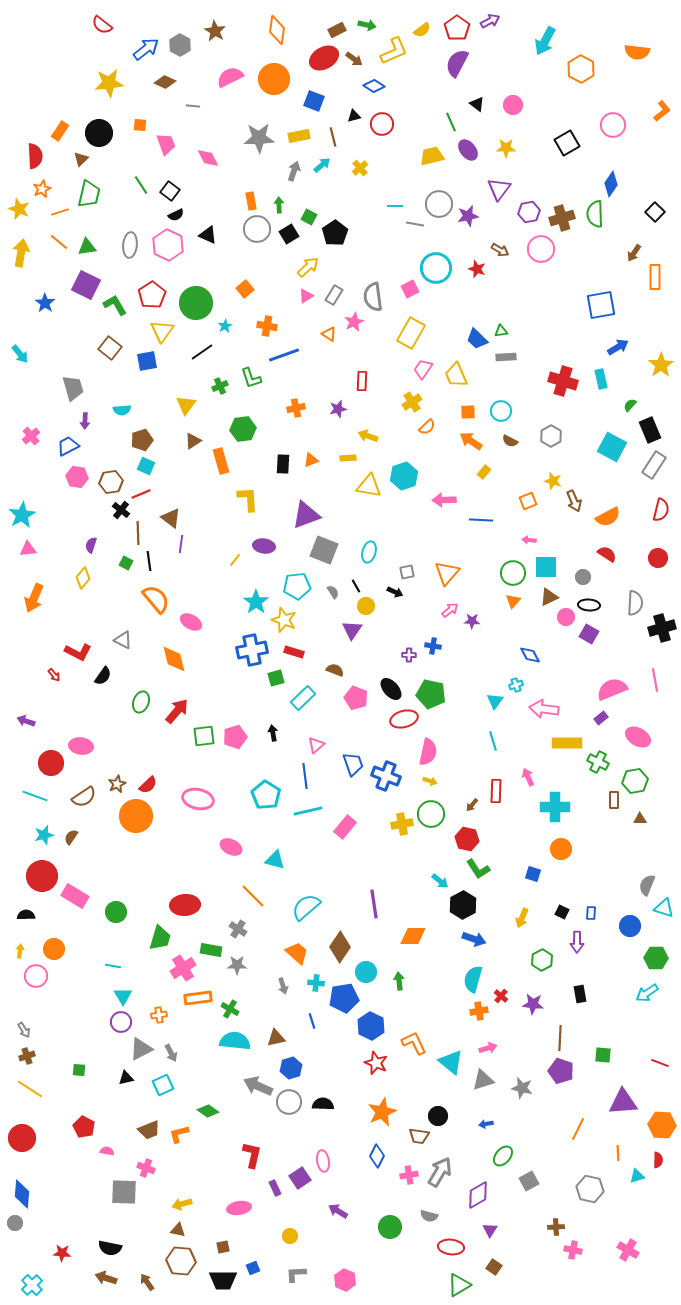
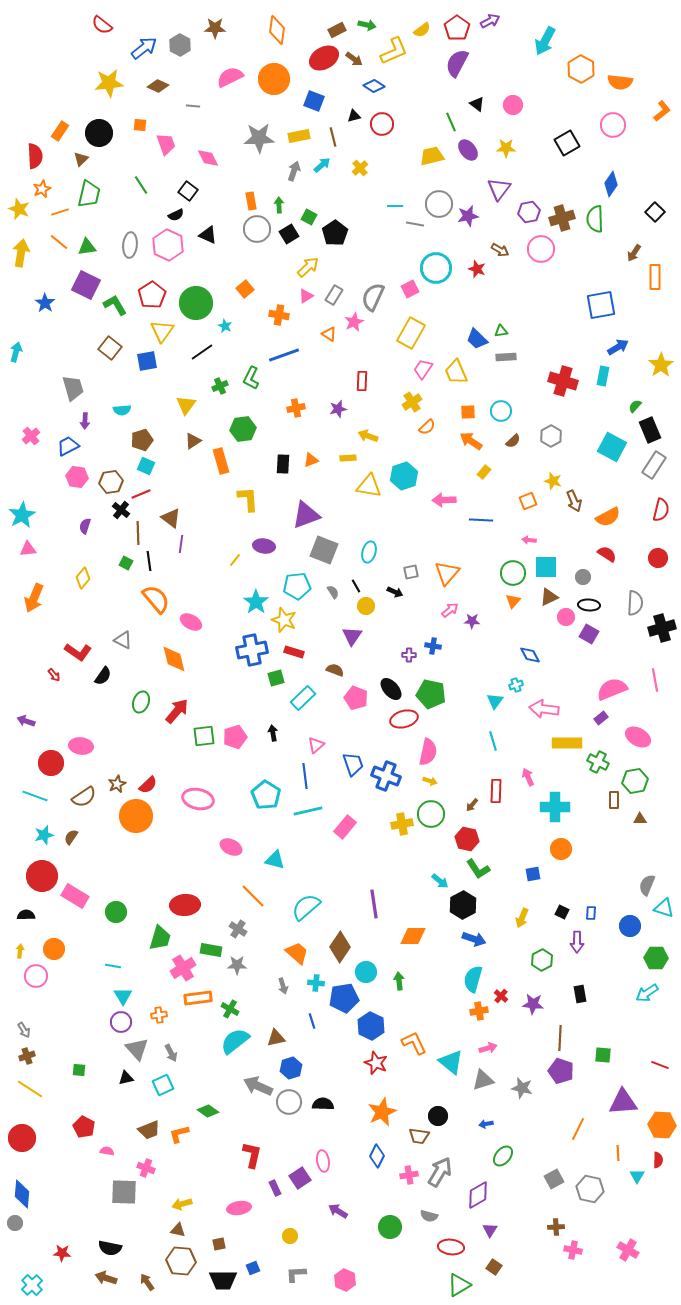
brown star at (215, 31): moved 3 px up; rotated 30 degrees counterclockwise
blue arrow at (146, 49): moved 2 px left, 1 px up
orange semicircle at (637, 52): moved 17 px left, 30 px down
brown diamond at (165, 82): moved 7 px left, 4 px down
black square at (170, 191): moved 18 px right
green semicircle at (595, 214): moved 5 px down
gray semicircle at (373, 297): rotated 32 degrees clockwise
cyan star at (225, 326): rotated 16 degrees counterclockwise
orange cross at (267, 326): moved 12 px right, 11 px up
cyan arrow at (20, 354): moved 4 px left, 2 px up; rotated 126 degrees counterclockwise
yellow trapezoid at (456, 375): moved 3 px up
green L-shape at (251, 378): rotated 45 degrees clockwise
cyan rectangle at (601, 379): moved 2 px right, 3 px up; rotated 24 degrees clockwise
green semicircle at (630, 405): moved 5 px right, 1 px down
brown semicircle at (510, 441): moved 3 px right; rotated 70 degrees counterclockwise
purple semicircle at (91, 545): moved 6 px left, 19 px up
gray square at (407, 572): moved 4 px right
purple triangle at (352, 630): moved 6 px down
red L-shape at (78, 652): rotated 8 degrees clockwise
blue square at (533, 874): rotated 28 degrees counterclockwise
cyan semicircle at (235, 1041): rotated 44 degrees counterclockwise
gray triangle at (141, 1049): moved 4 px left; rotated 45 degrees counterclockwise
red line at (660, 1063): moved 2 px down
cyan triangle at (637, 1176): rotated 42 degrees counterclockwise
gray square at (529, 1181): moved 25 px right, 2 px up
brown square at (223, 1247): moved 4 px left, 3 px up
